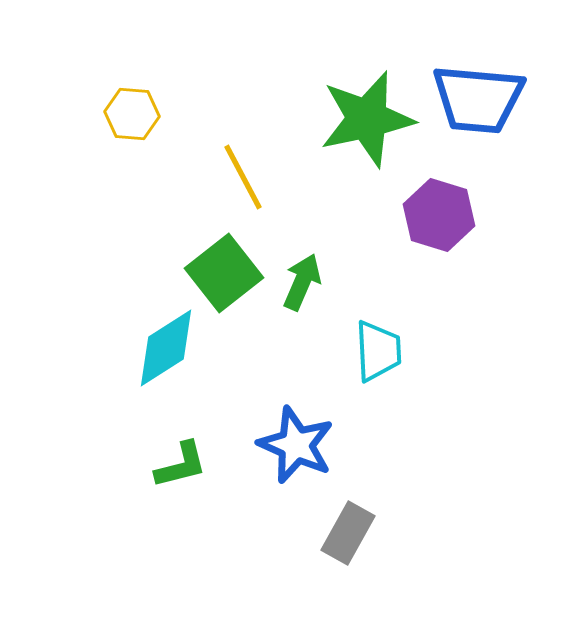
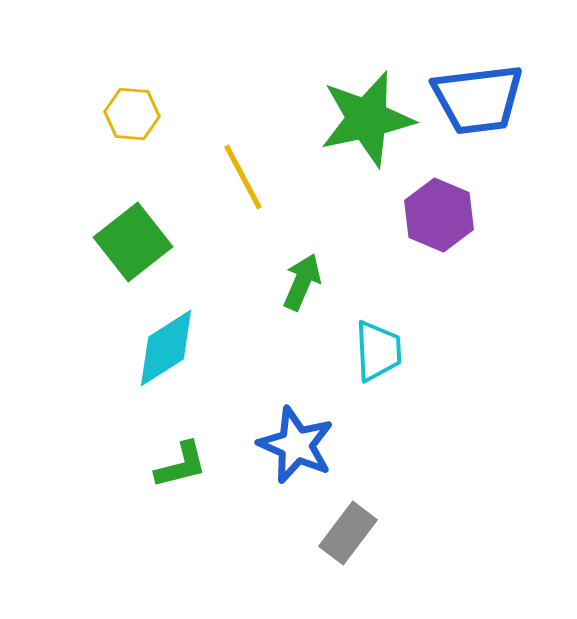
blue trapezoid: rotated 12 degrees counterclockwise
purple hexagon: rotated 6 degrees clockwise
green square: moved 91 px left, 31 px up
gray rectangle: rotated 8 degrees clockwise
